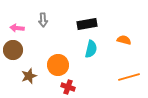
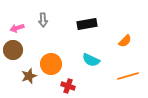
pink arrow: rotated 24 degrees counterclockwise
orange semicircle: moved 1 px right, 1 px down; rotated 120 degrees clockwise
cyan semicircle: moved 11 px down; rotated 102 degrees clockwise
orange circle: moved 7 px left, 1 px up
orange line: moved 1 px left, 1 px up
red cross: moved 1 px up
